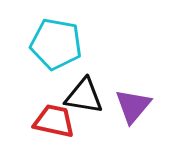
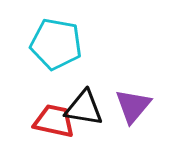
black triangle: moved 12 px down
